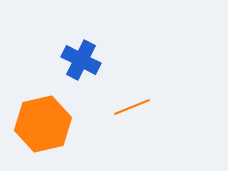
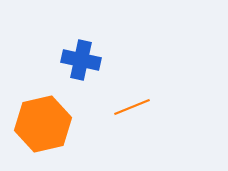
blue cross: rotated 15 degrees counterclockwise
